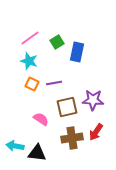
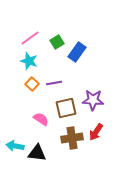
blue rectangle: rotated 24 degrees clockwise
orange square: rotated 16 degrees clockwise
brown square: moved 1 px left, 1 px down
